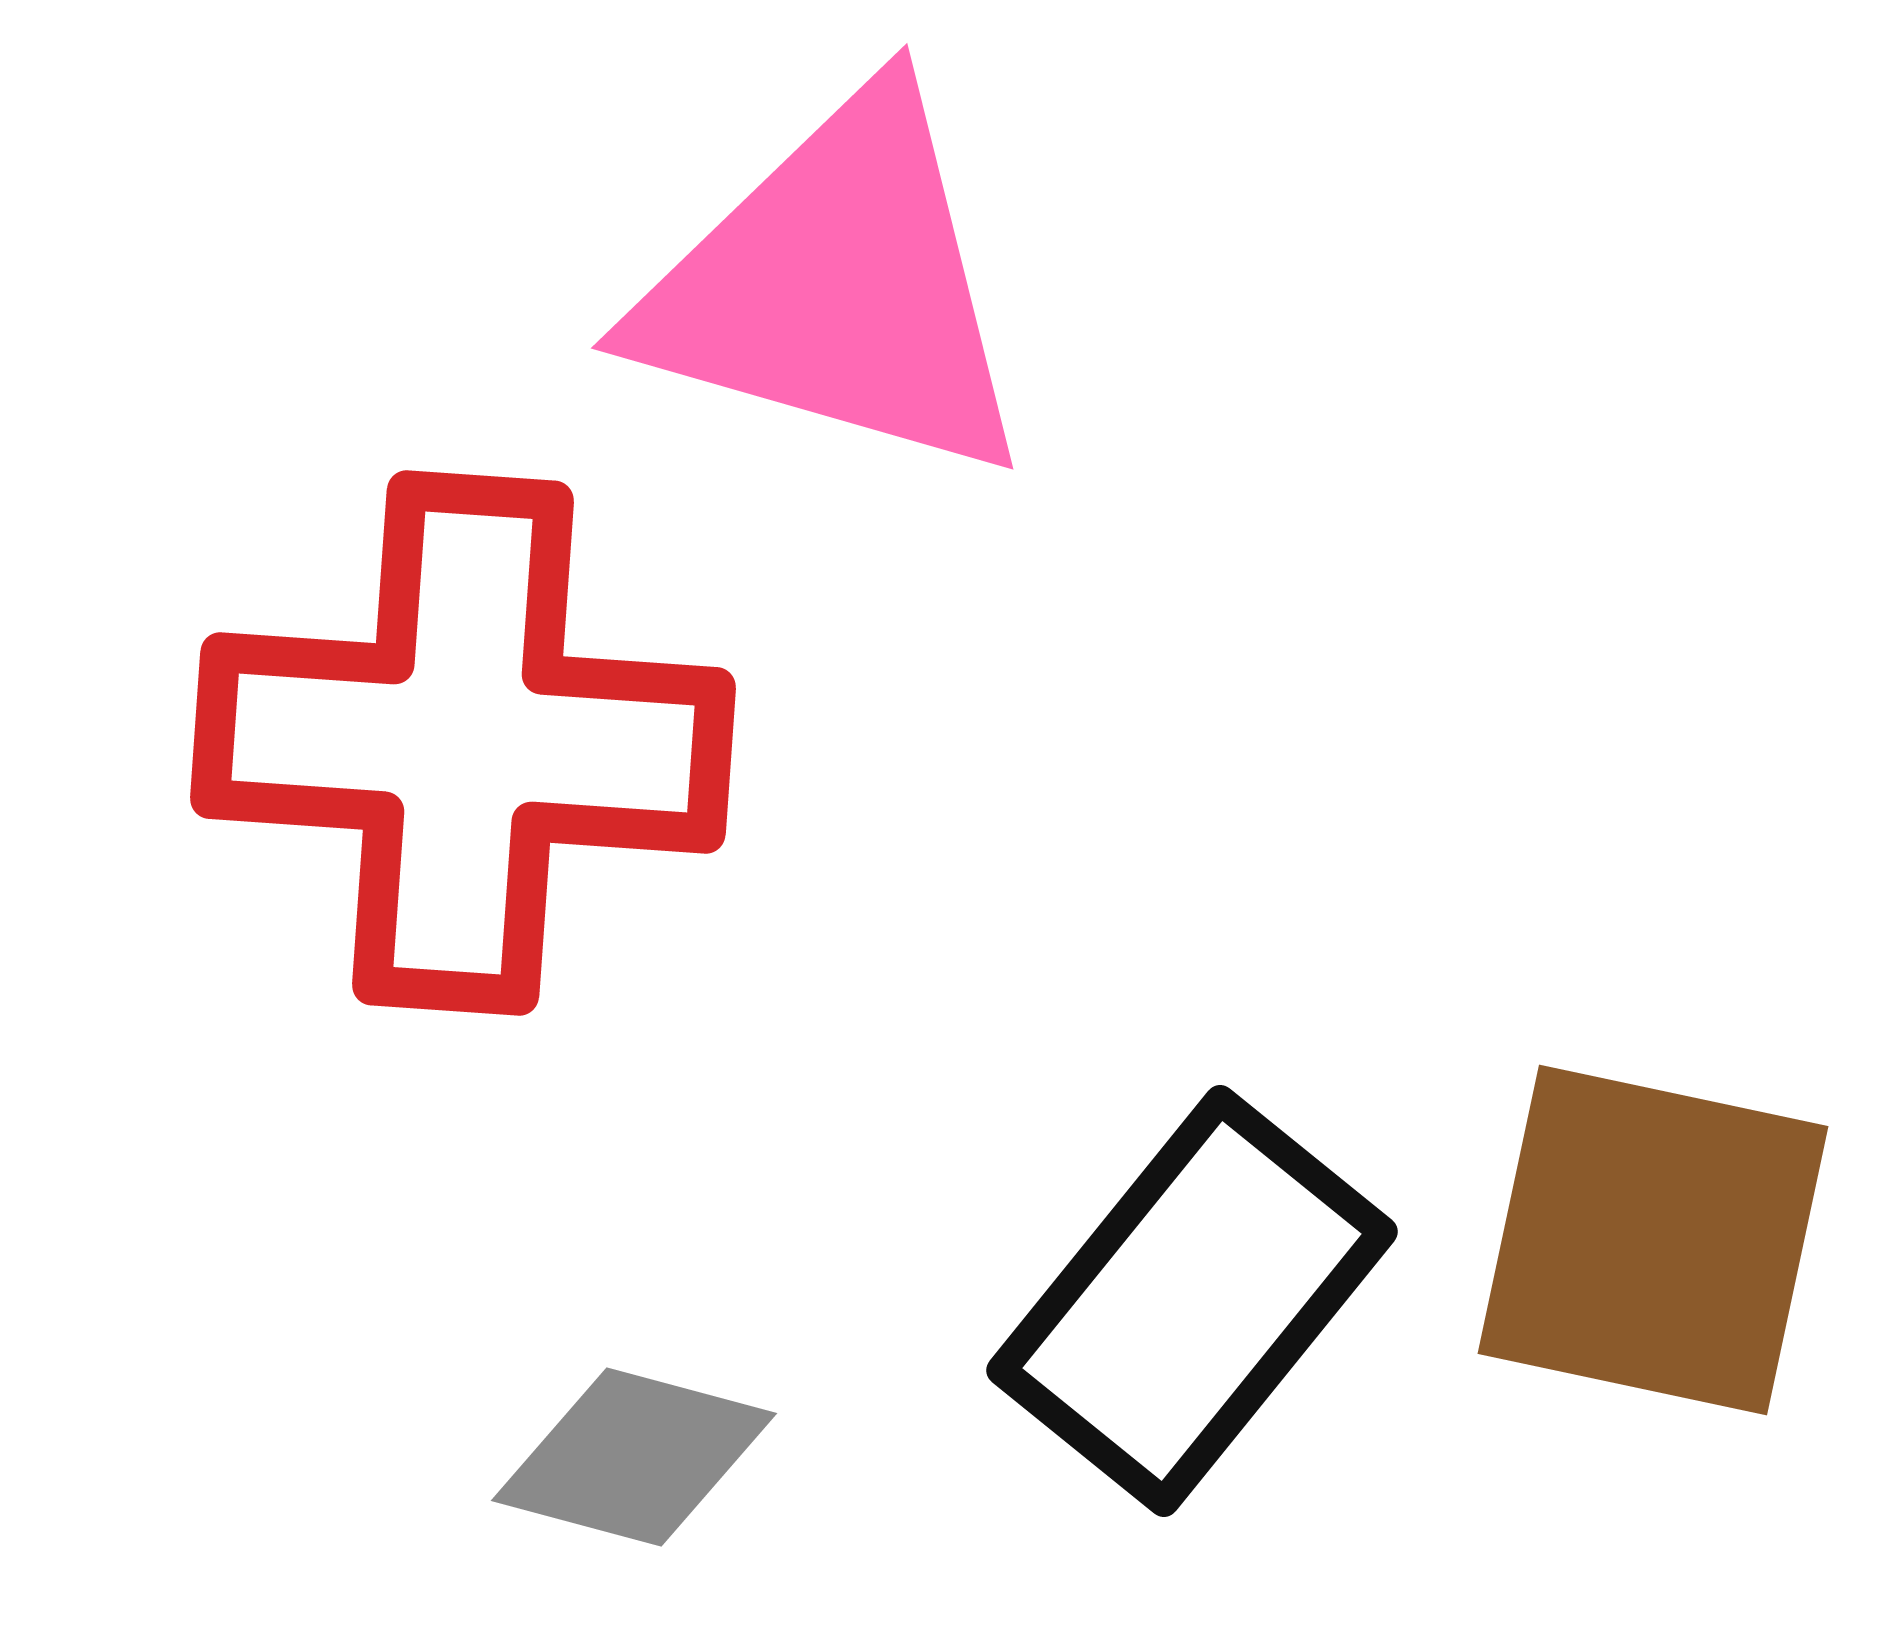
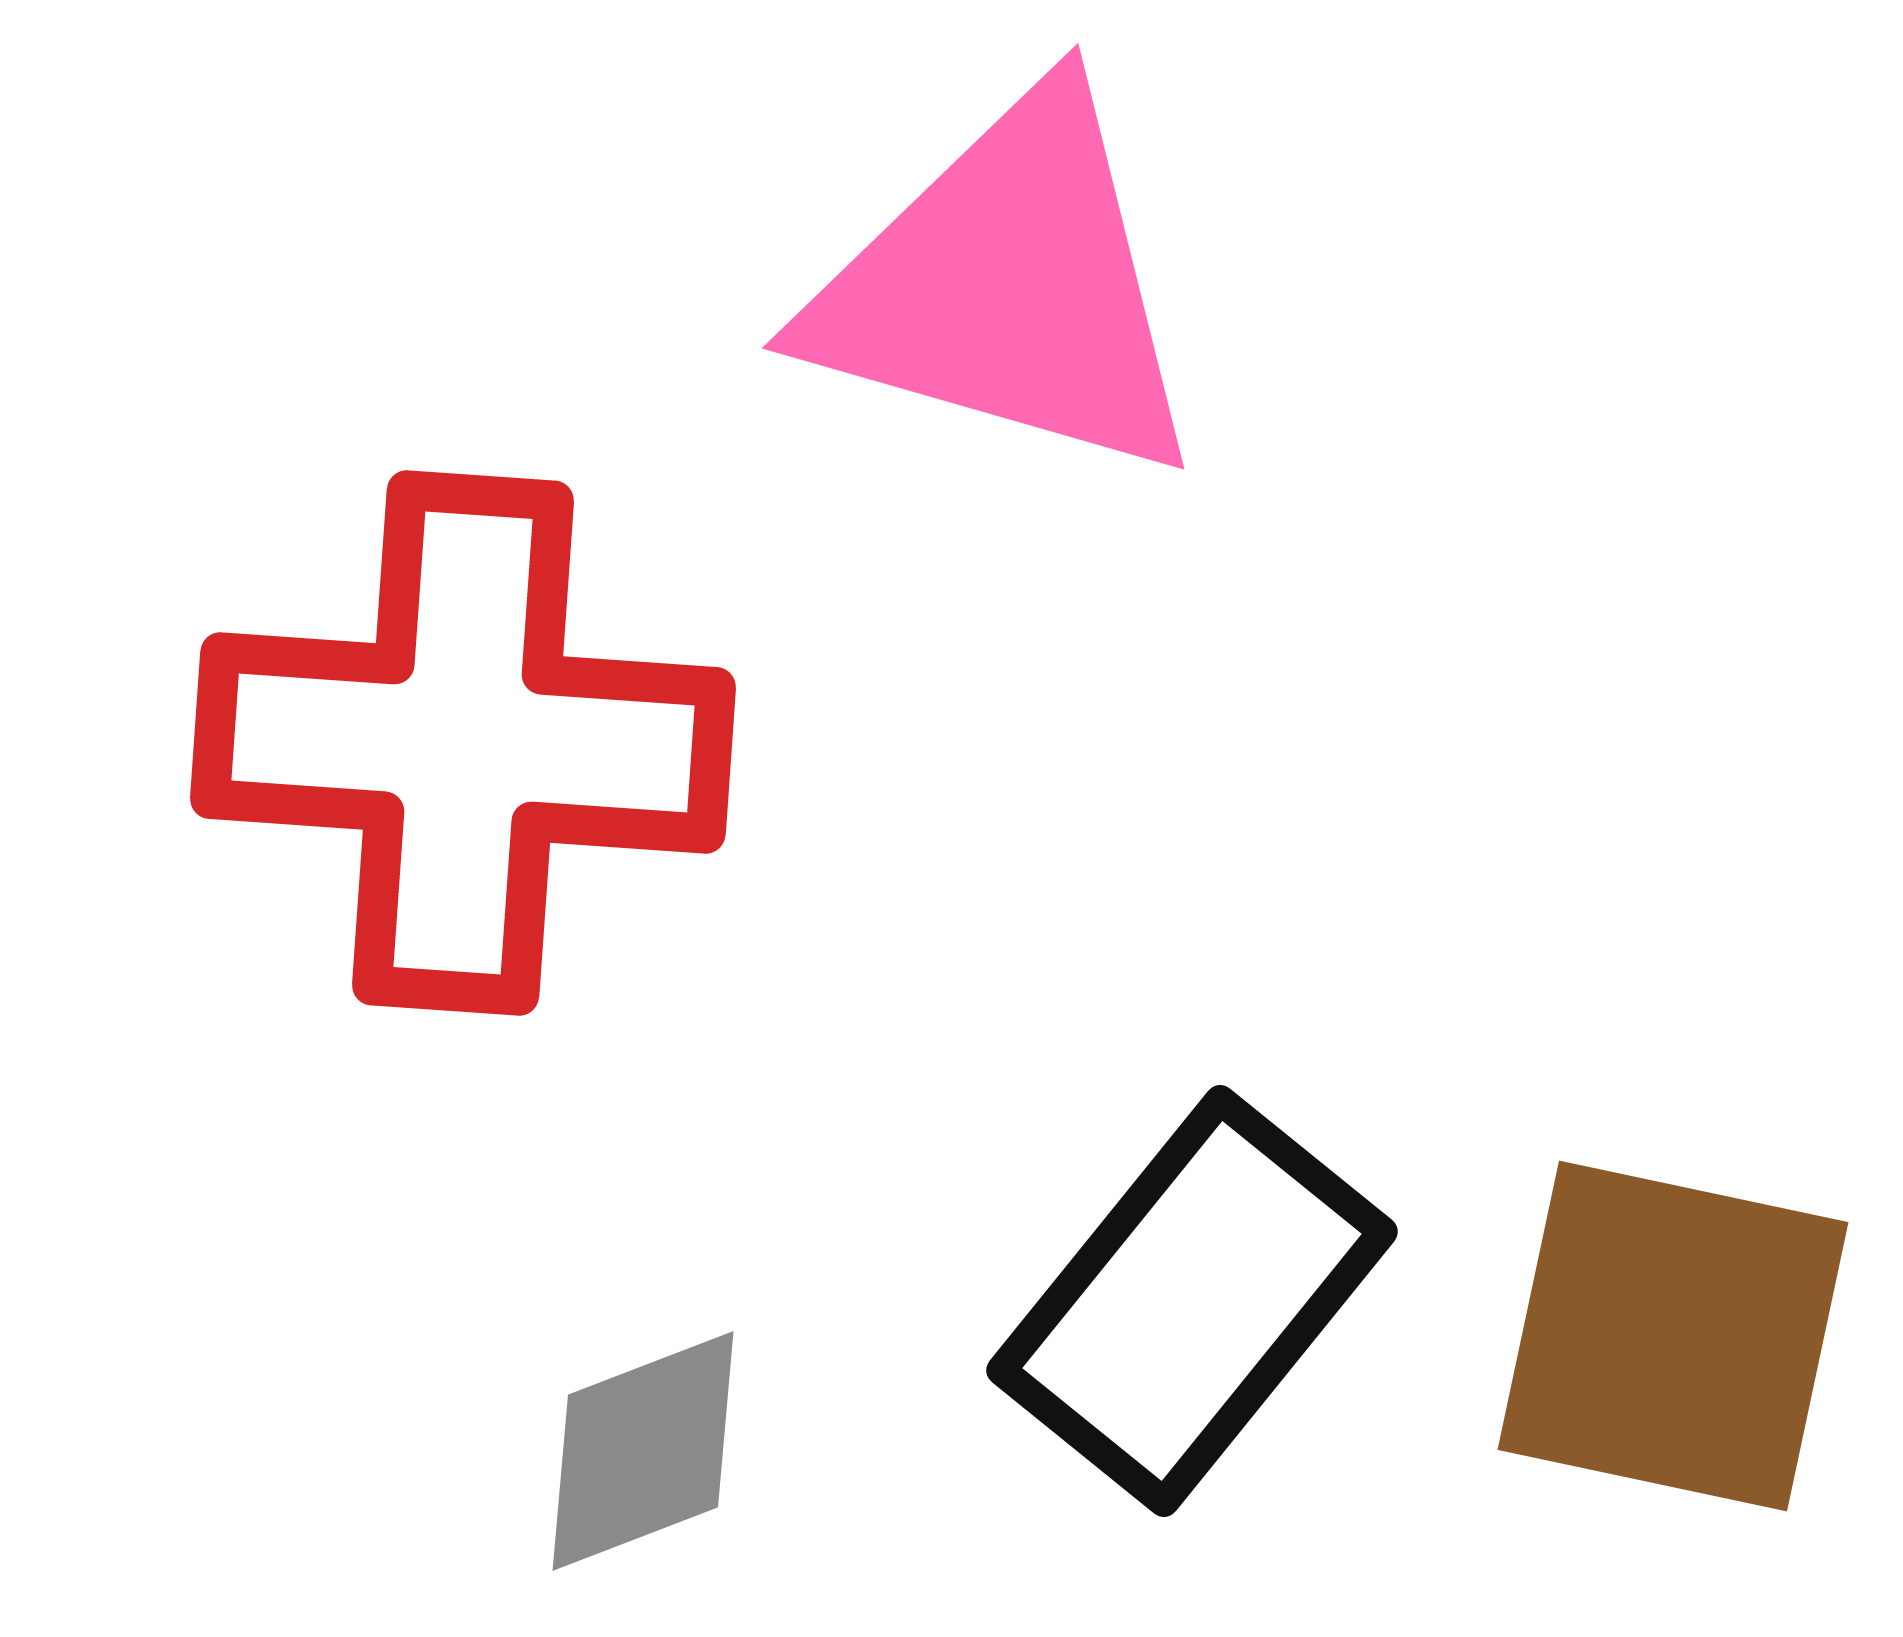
pink triangle: moved 171 px right
brown square: moved 20 px right, 96 px down
gray diamond: moved 9 px right, 6 px up; rotated 36 degrees counterclockwise
